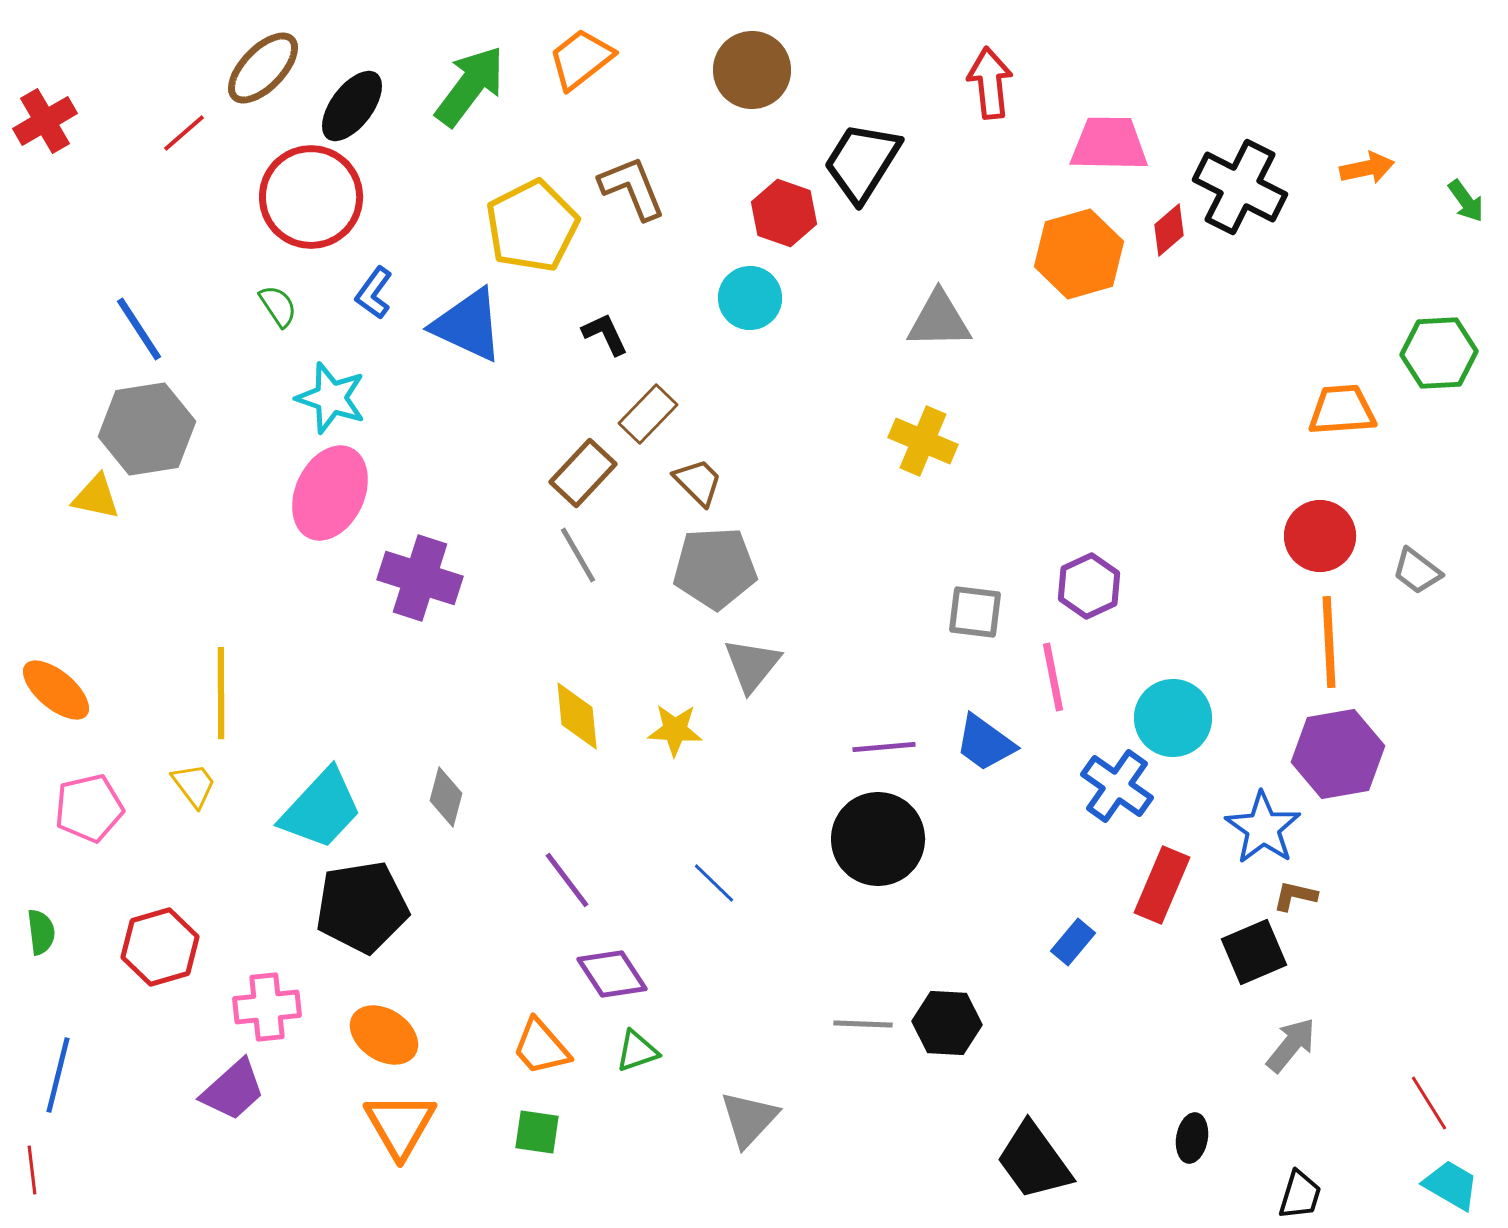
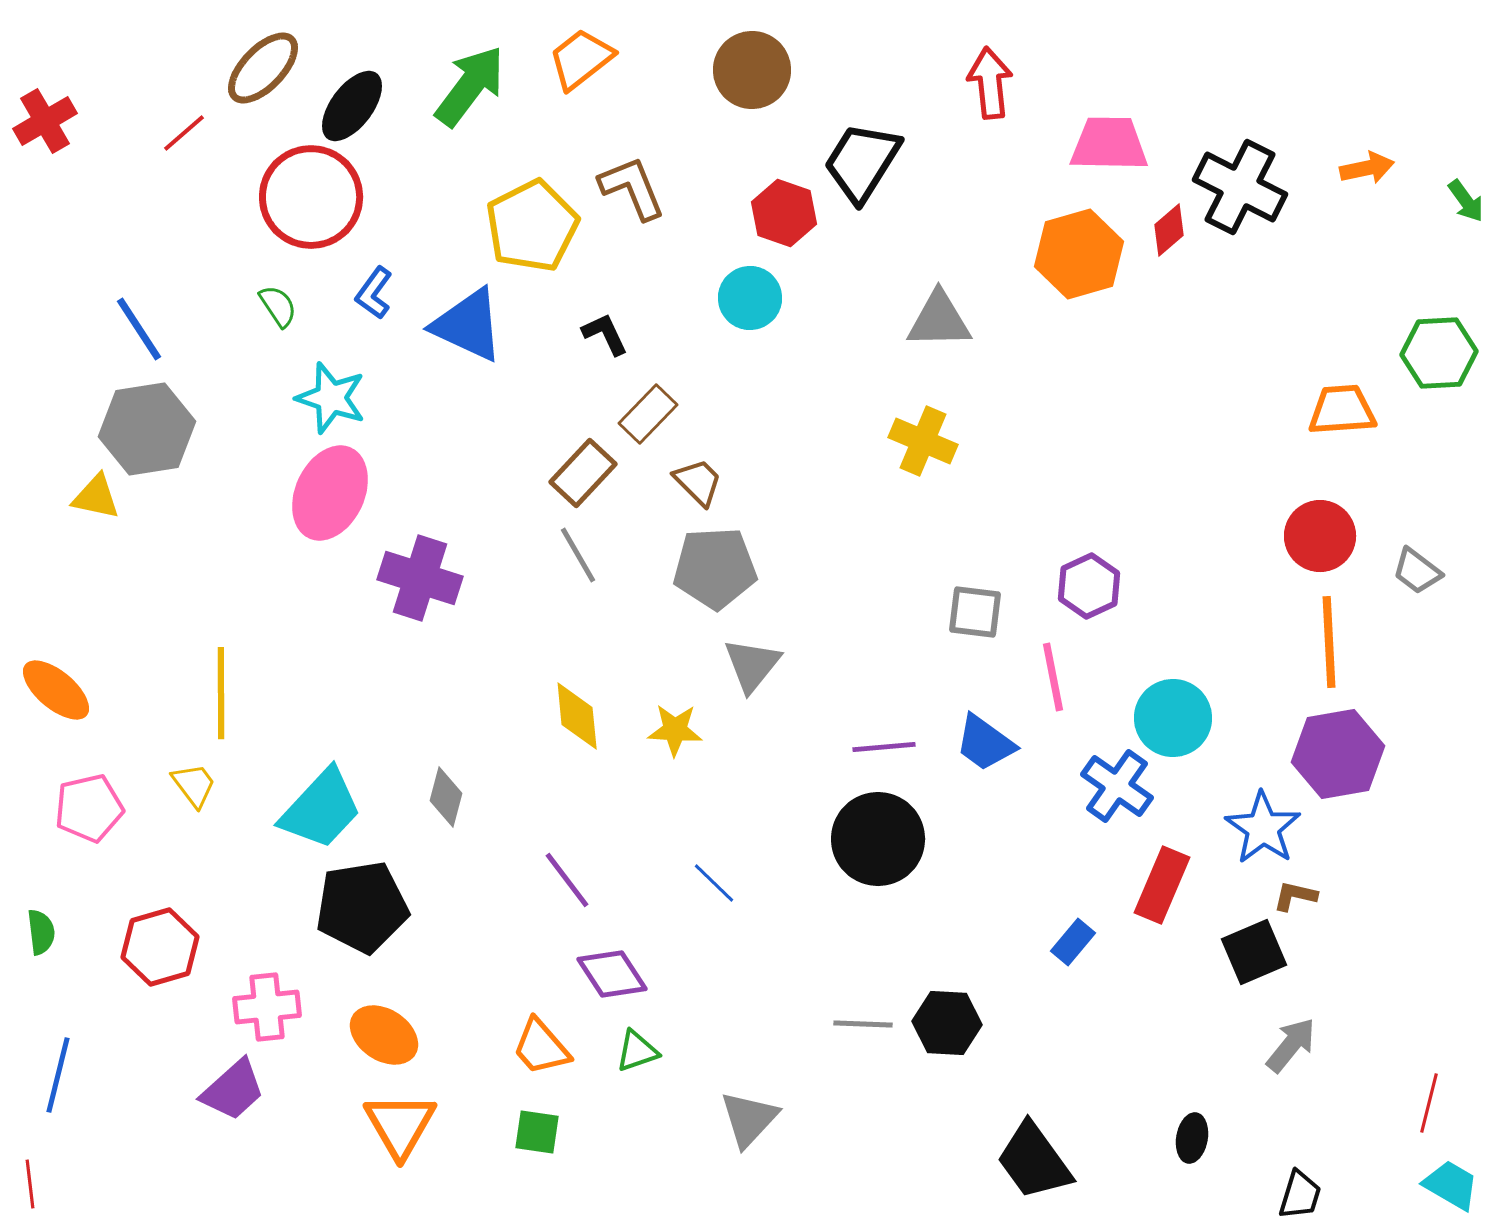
red line at (1429, 1103): rotated 46 degrees clockwise
red line at (32, 1170): moved 2 px left, 14 px down
